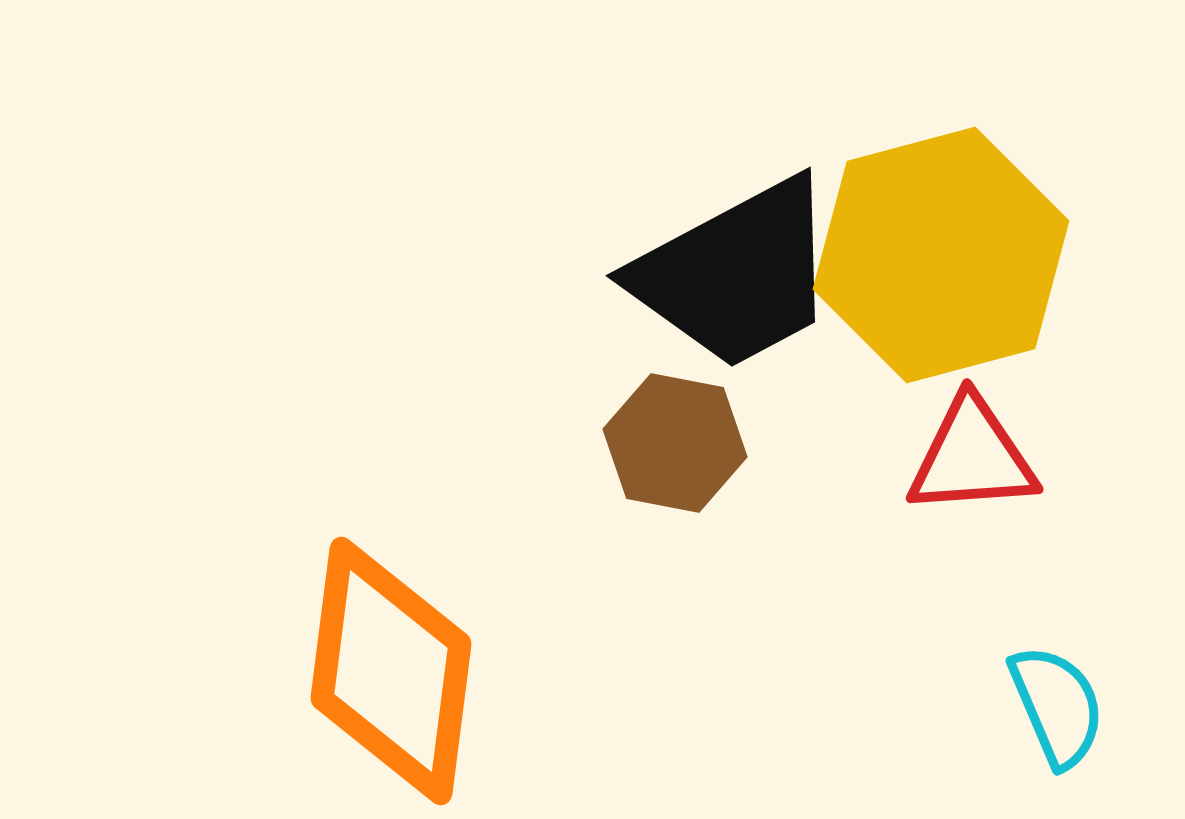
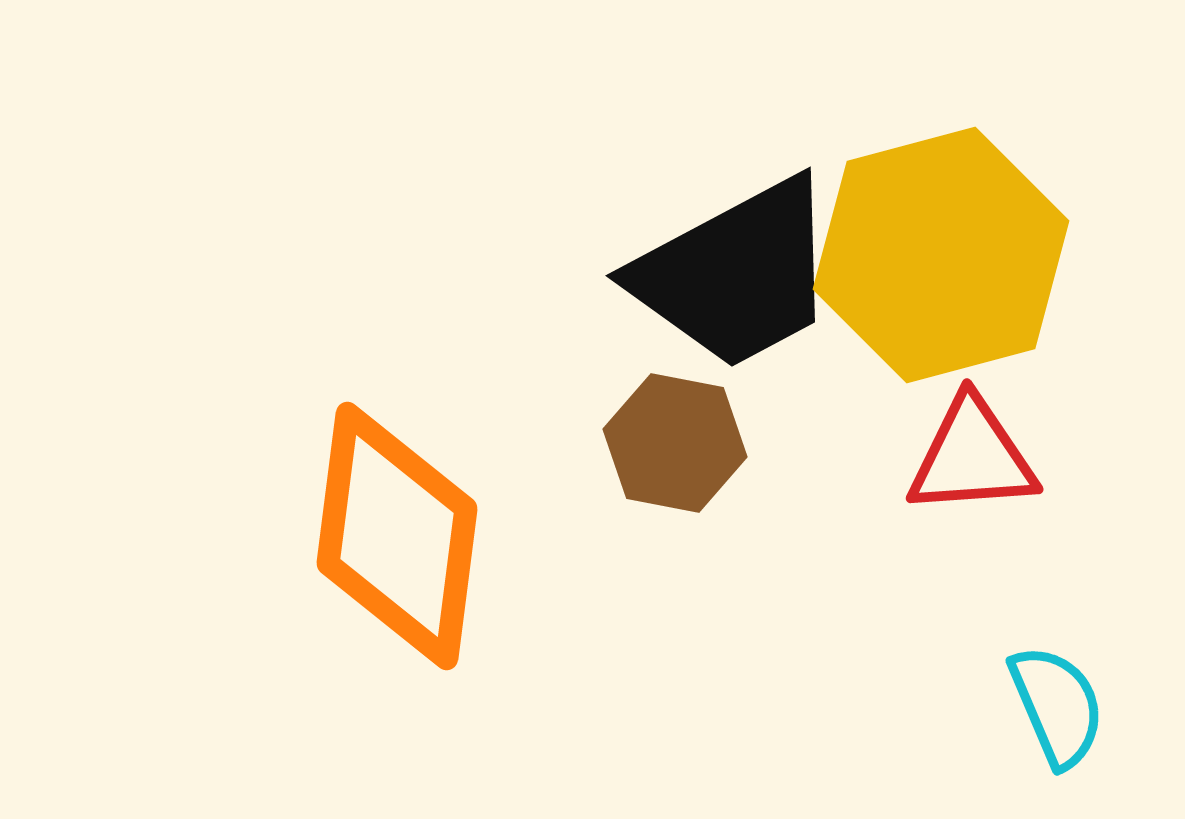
orange diamond: moved 6 px right, 135 px up
